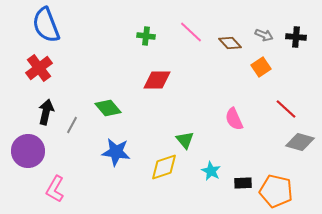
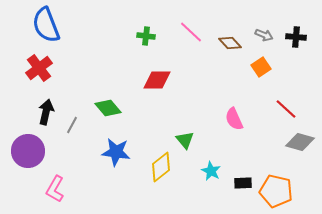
yellow diamond: moved 3 px left; rotated 20 degrees counterclockwise
